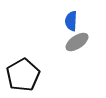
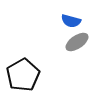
blue semicircle: rotated 78 degrees counterclockwise
